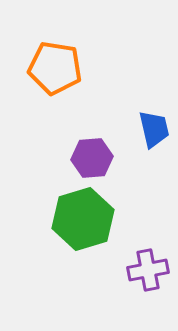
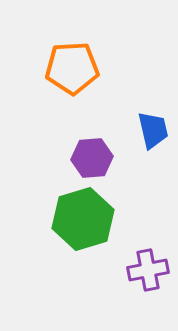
orange pentagon: moved 17 px right; rotated 12 degrees counterclockwise
blue trapezoid: moved 1 px left, 1 px down
